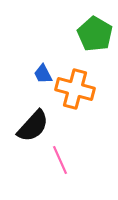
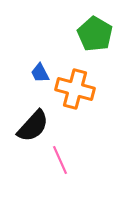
blue trapezoid: moved 3 px left, 1 px up
